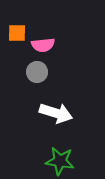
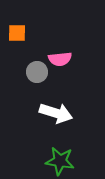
pink semicircle: moved 17 px right, 14 px down
